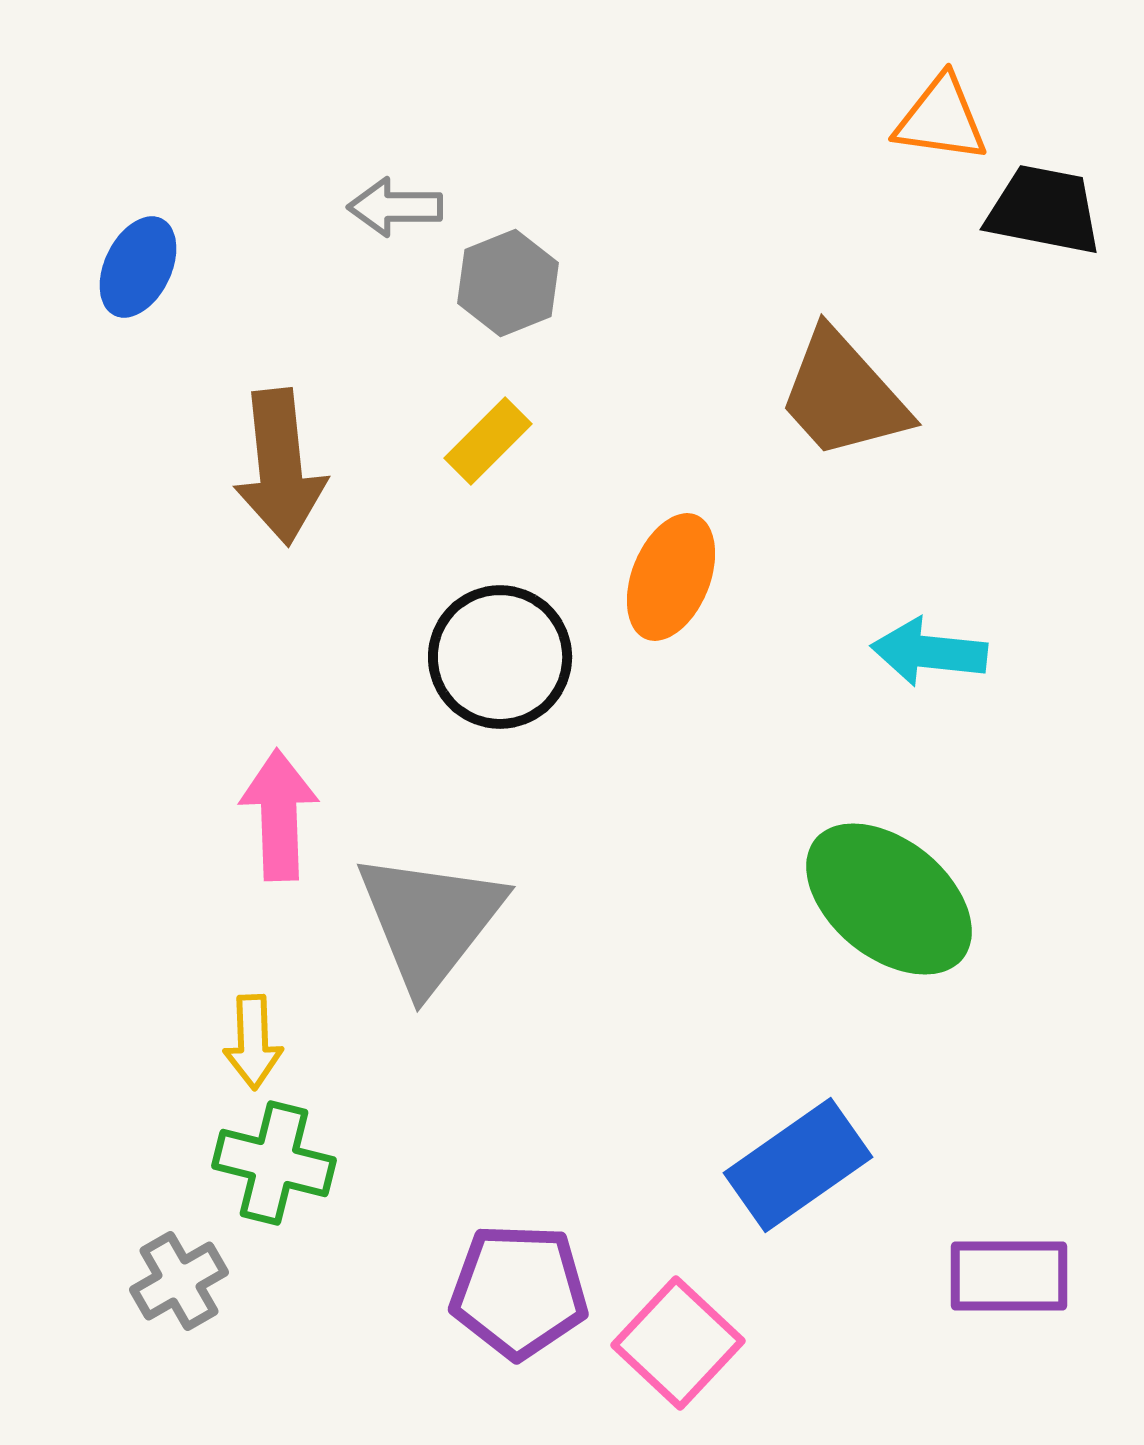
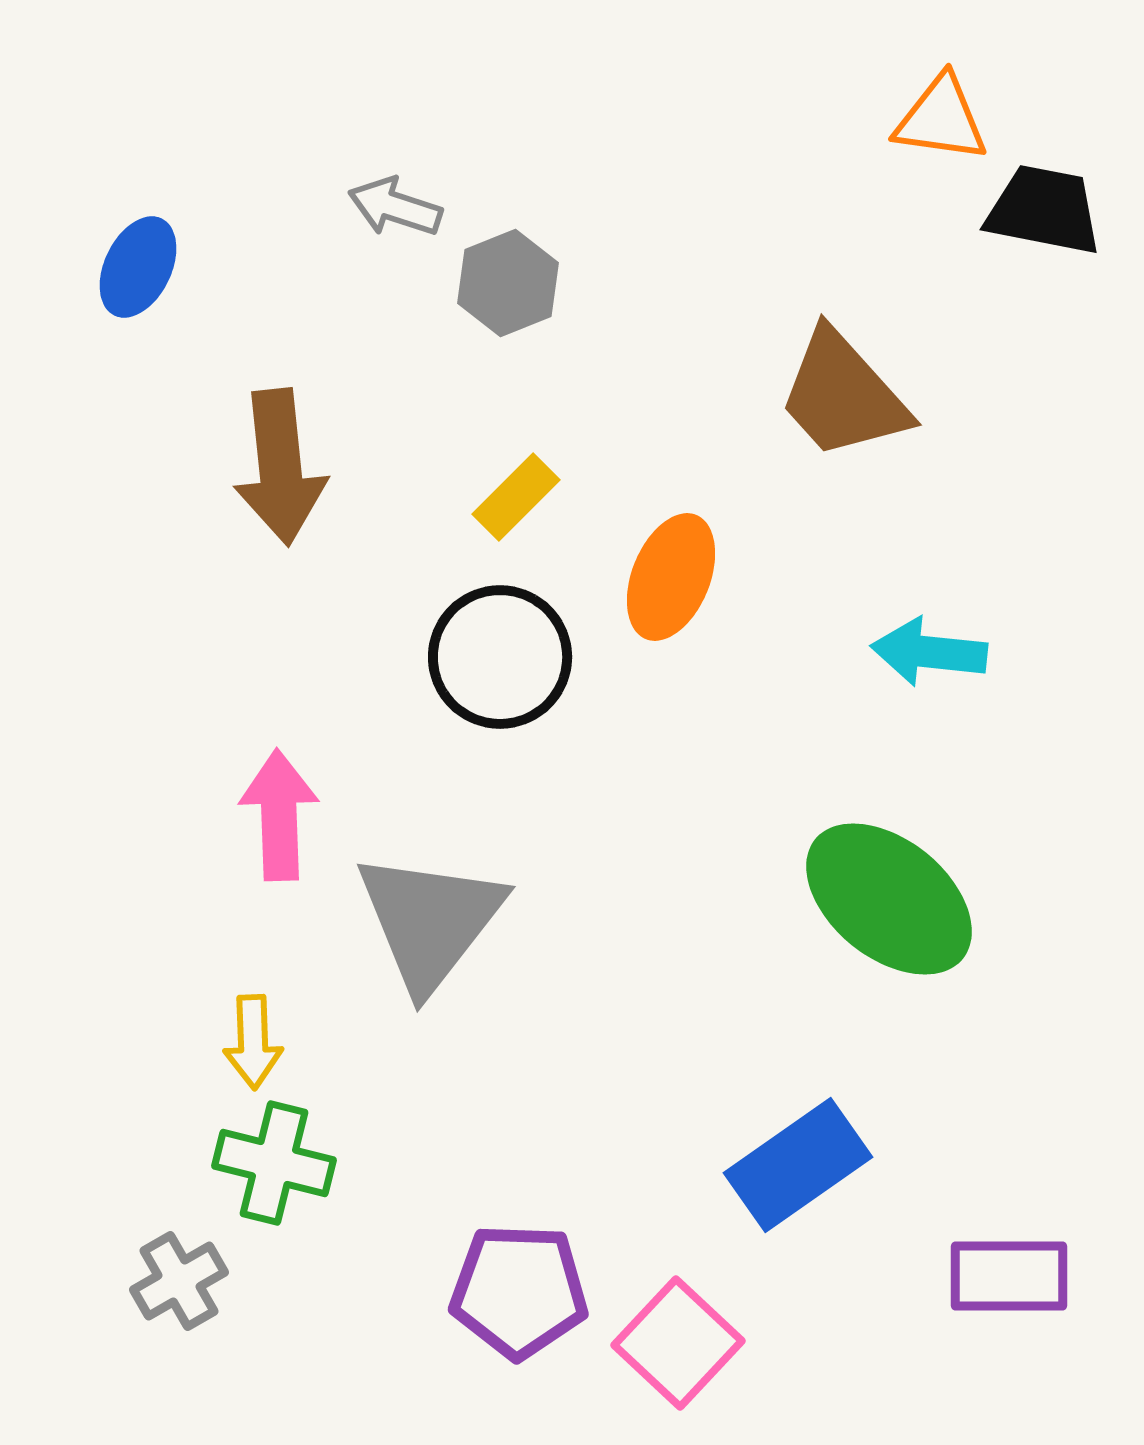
gray arrow: rotated 18 degrees clockwise
yellow rectangle: moved 28 px right, 56 px down
